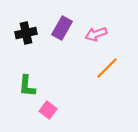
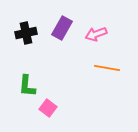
orange line: rotated 55 degrees clockwise
pink square: moved 2 px up
